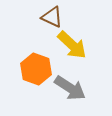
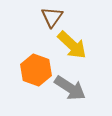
brown triangle: rotated 40 degrees clockwise
orange hexagon: moved 1 px down
